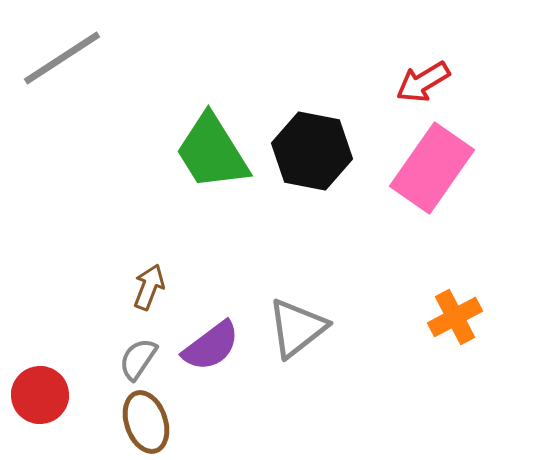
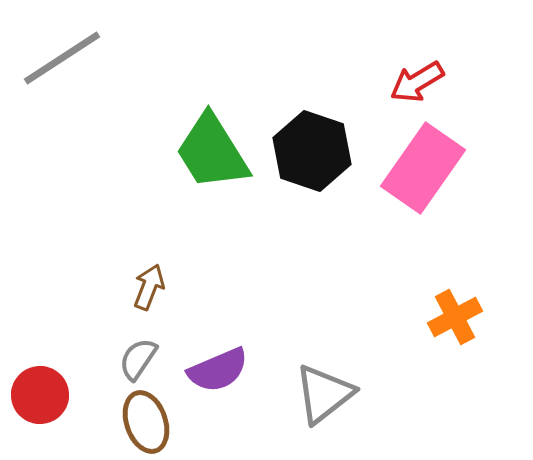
red arrow: moved 6 px left
black hexagon: rotated 8 degrees clockwise
pink rectangle: moved 9 px left
gray triangle: moved 27 px right, 66 px down
purple semicircle: moved 7 px right, 24 px down; rotated 14 degrees clockwise
